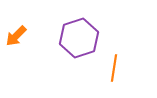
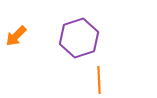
orange line: moved 15 px left, 12 px down; rotated 12 degrees counterclockwise
